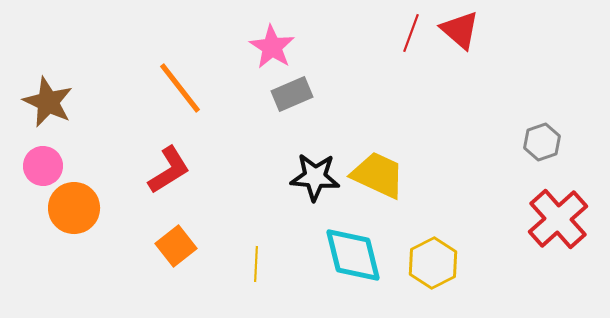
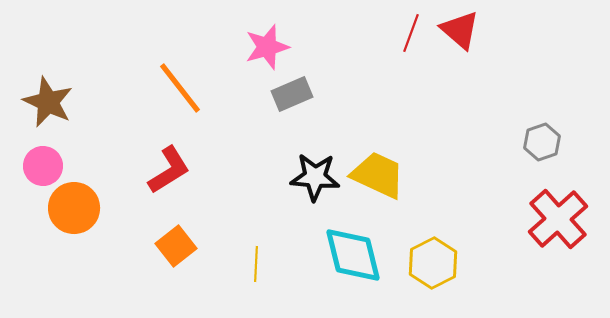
pink star: moved 5 px left; rotated 24 degrees clockwise
